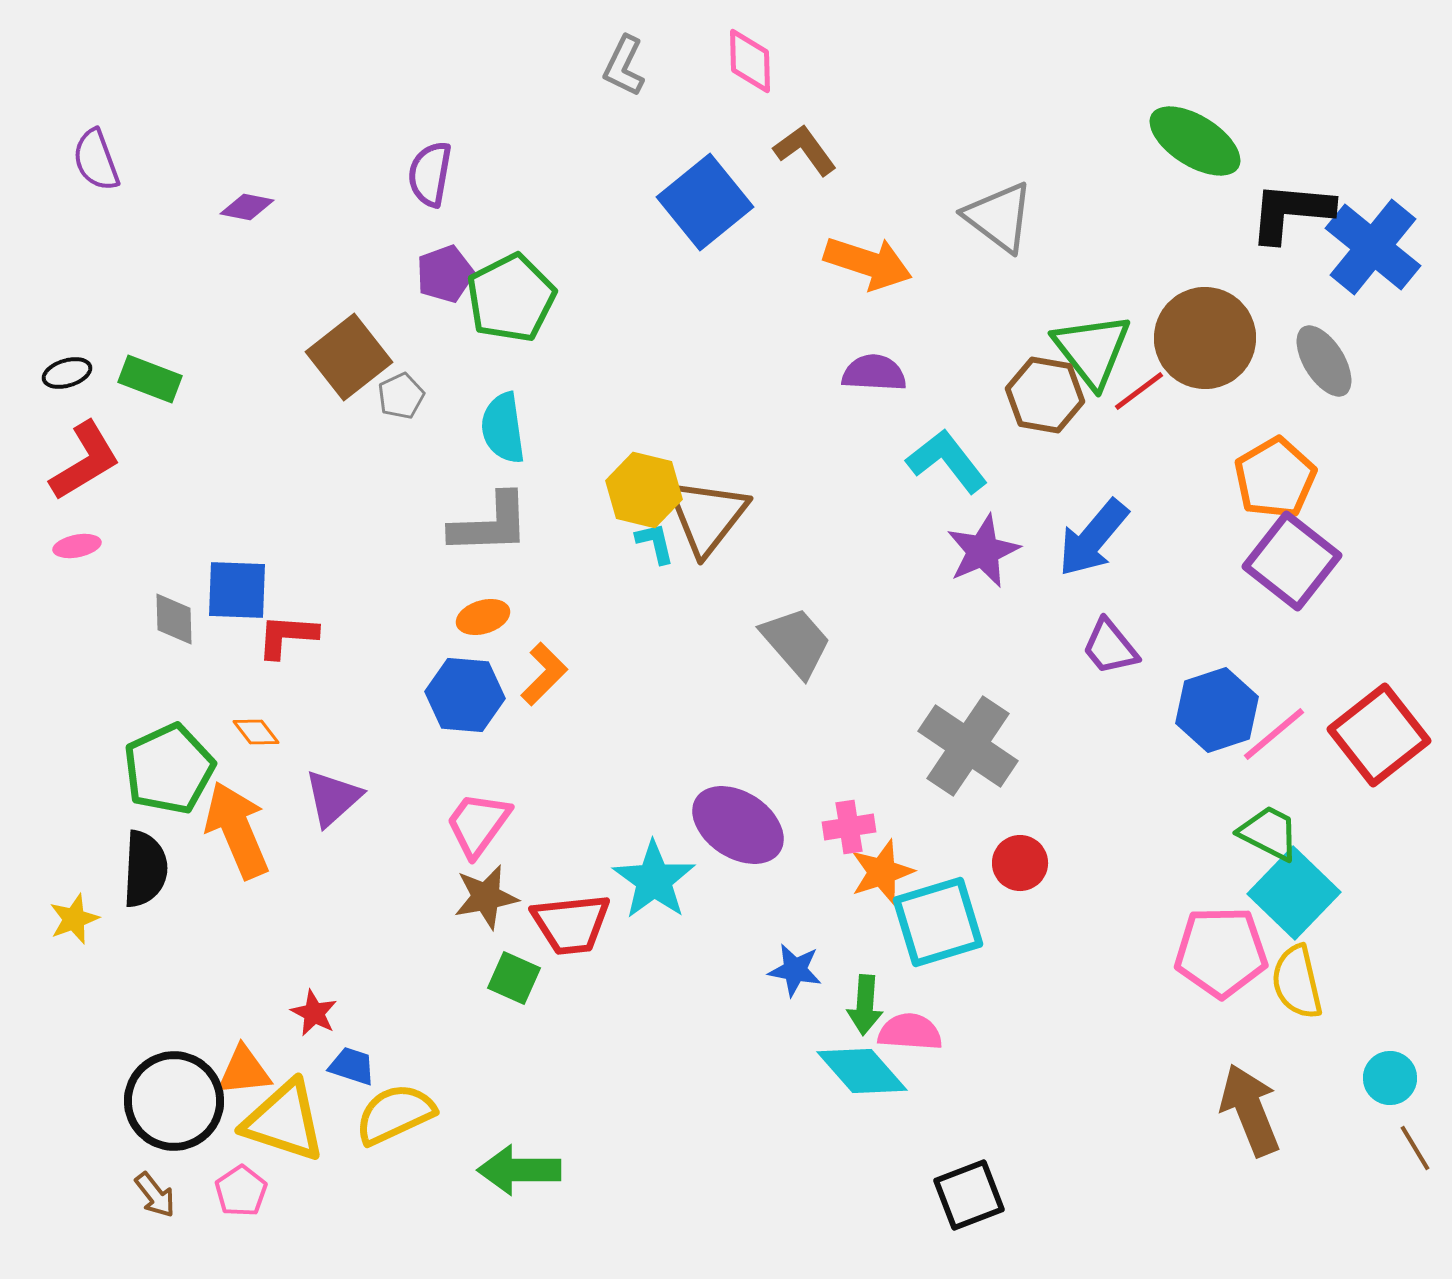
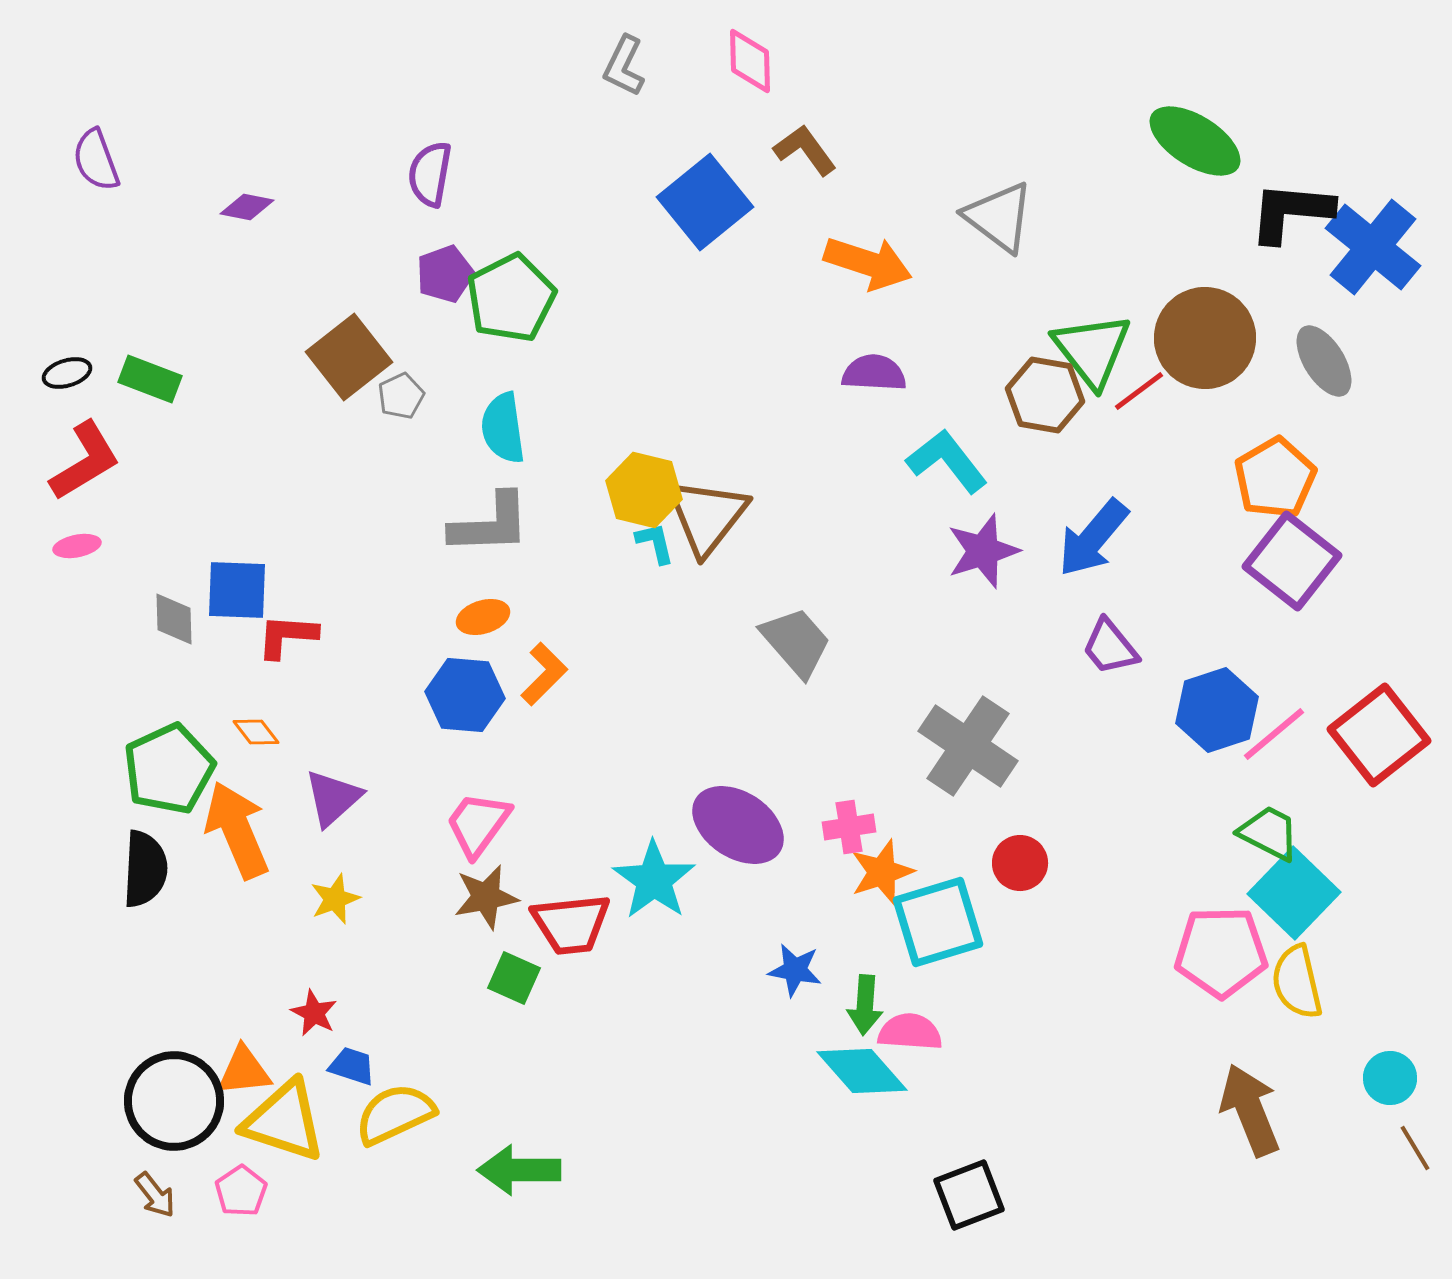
purple star at (983, 551): rotated 6 degrees clockwise
yellow star at (74, 919): moved 261 px right, 20 px up
